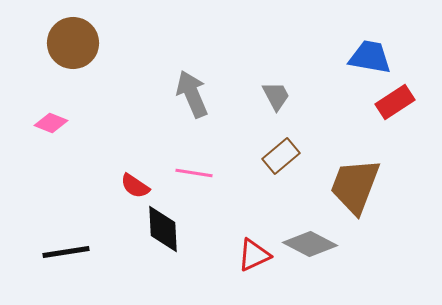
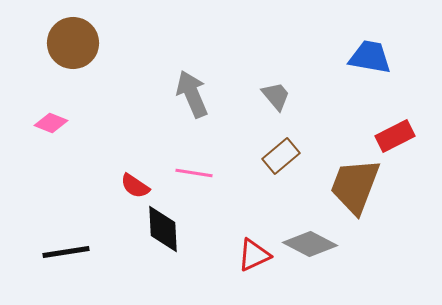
gray trapezoid: rotated 12 degrees counterclockwise
red rectangle: moved 34 px down; rotated 6 degrees clockwise
